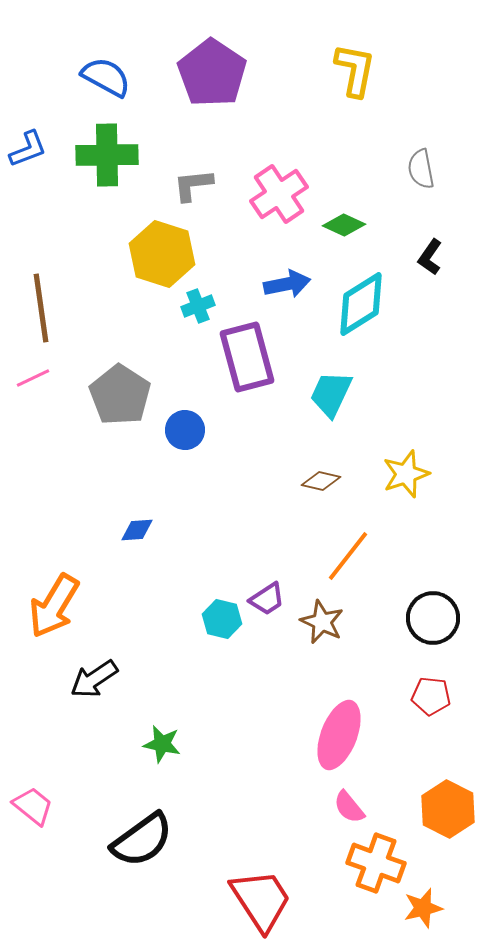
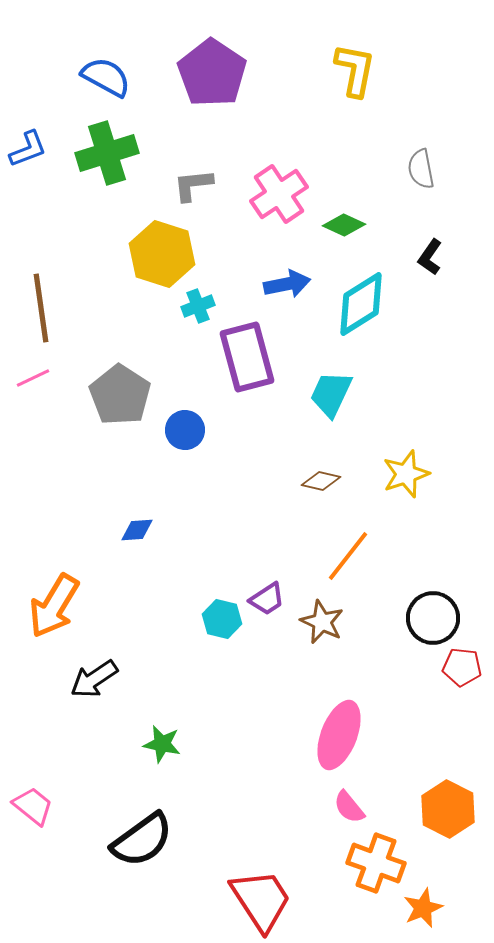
green cross: moved 2 px up; rotated 16 degrees counterclockwise
red pentagon: moved 31 px right, 29 px up
orange star: rotated 9 degrees counterclockwise
